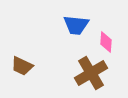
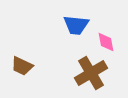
pink diamond: rotated 15 degrees counterclockwise
